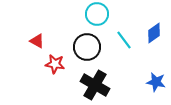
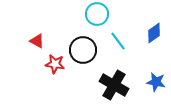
cyan line: moved 6 px left, 1 px down
black circle: moved 4 px left, 3 px down
black cross: moved 19 px right
